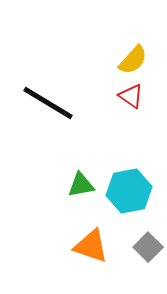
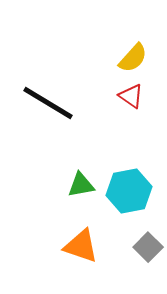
yellow semicircle: moved 2 px up
orange triangle: moved 10 px left
